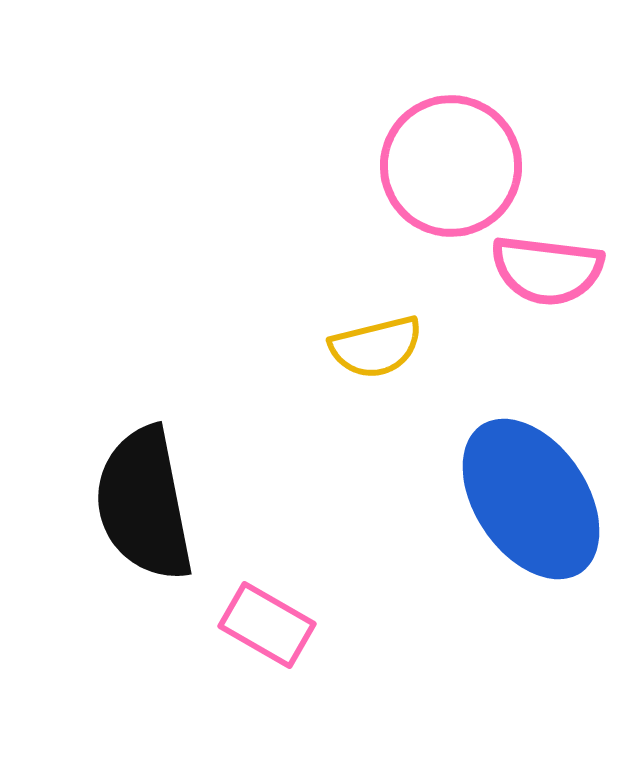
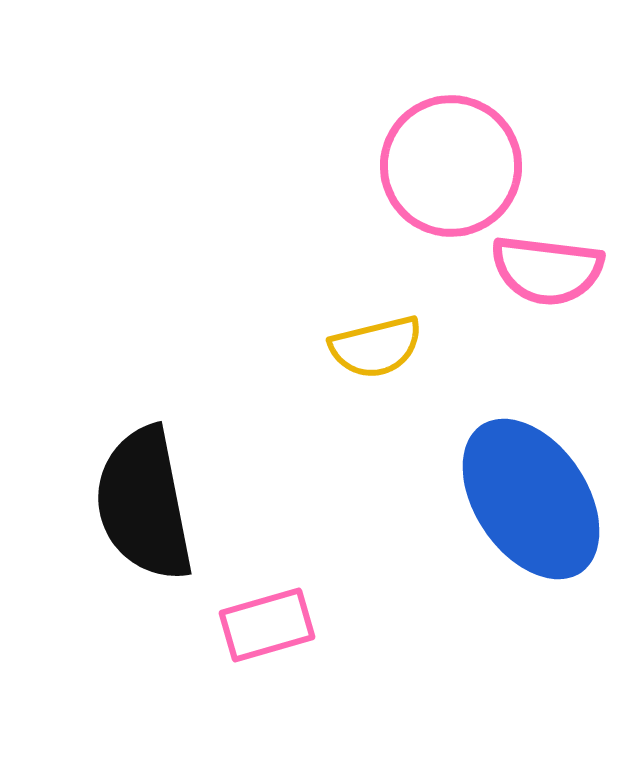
pink rectangle: rotated 46 degrees counterclockwise
